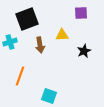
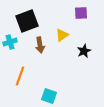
black square: moved 2 px down
yellow triangle: rotated 32 degrees counterclockwise
